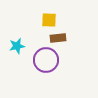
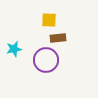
cyan star: moved 3 px left, 3 px down
